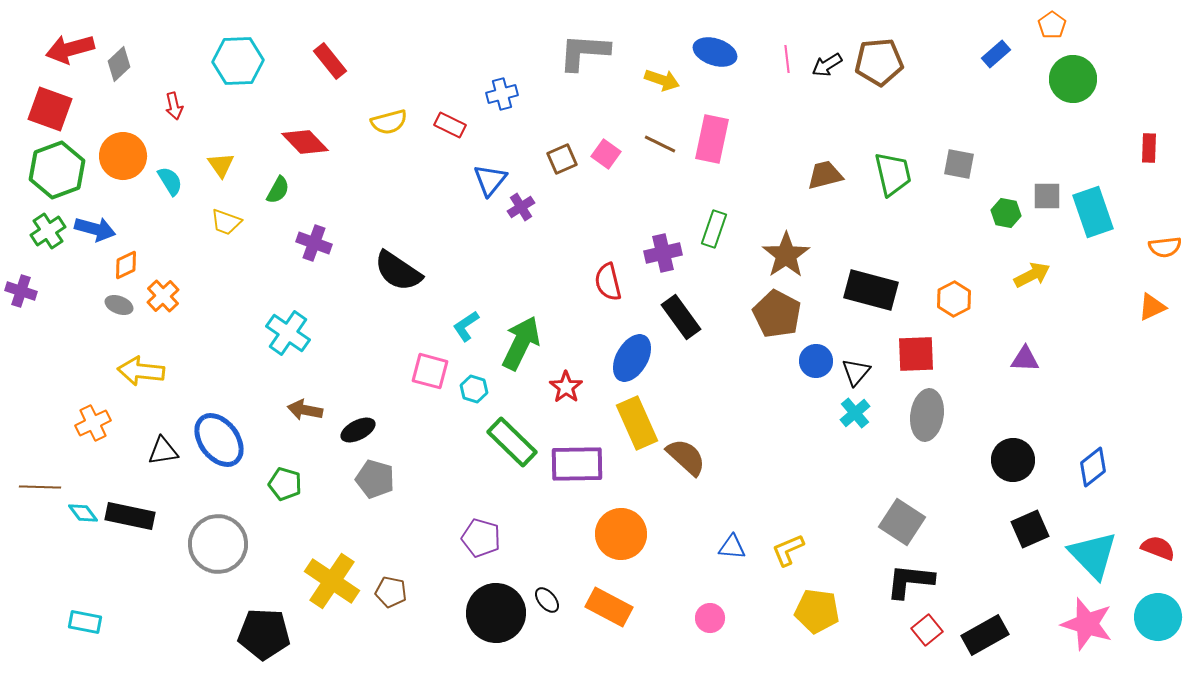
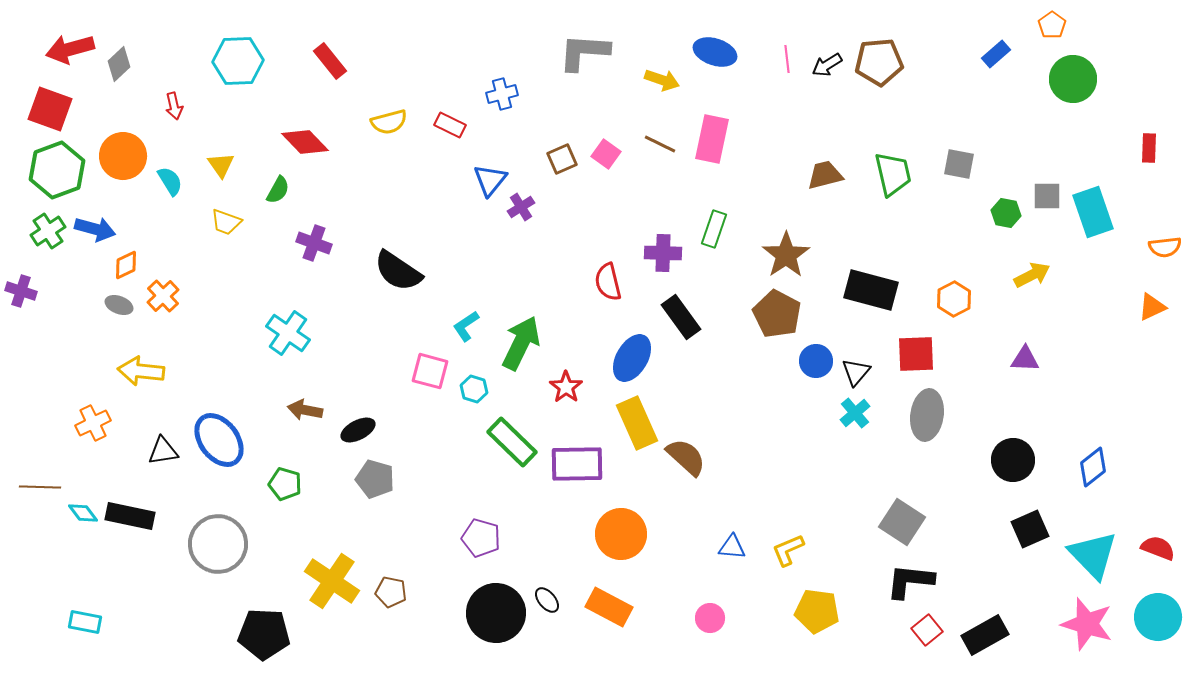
purple cross at (663, 253): rotated 15 degrees clockwise
